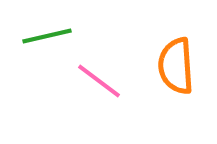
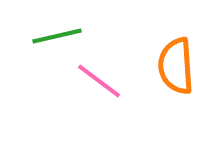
green line: moved 10 px right
